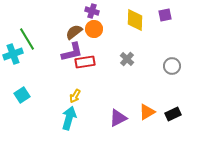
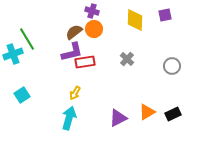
yellow arrow: moved 3 px up
